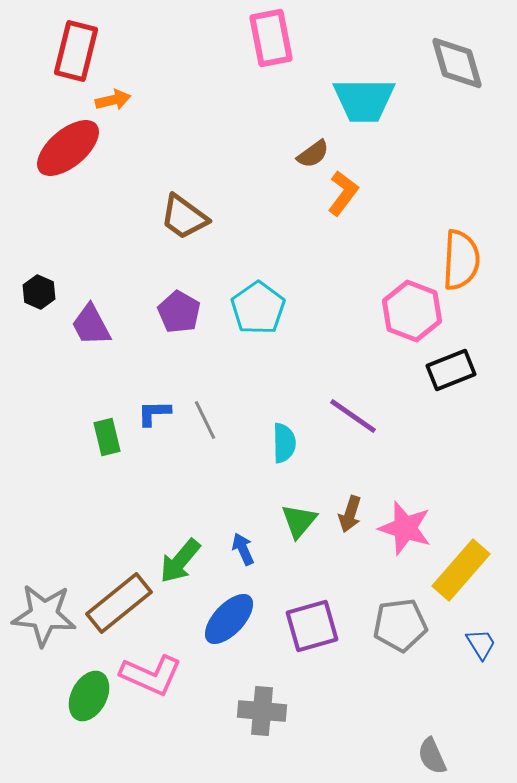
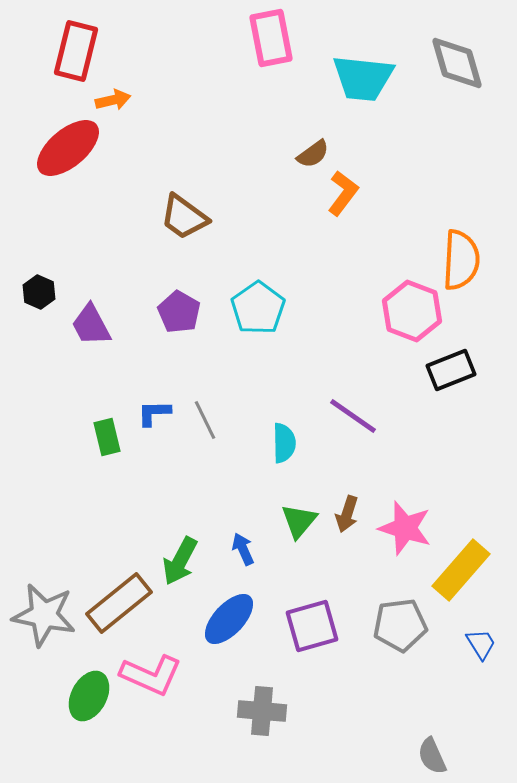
cyan trapezoid: moved 1 px left, 22 px up; rotated 6 degrees clockwise
brown arrow: moved 3 px left
green arrow: rotated 12 degrees counterclockwise
gray star: rotated 6 degrees clockwise
